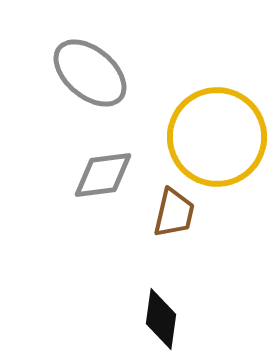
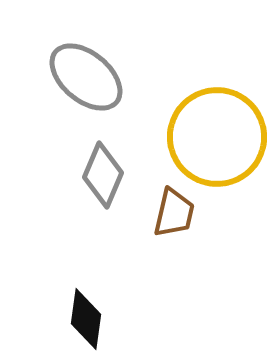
gray ellipse: moved 4 px left, 4 px down
gray diamond: rotated 60 degrees counterclockwise
black diamond: moved 75 px left
